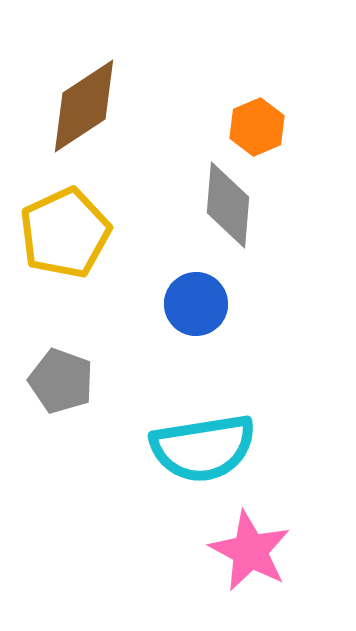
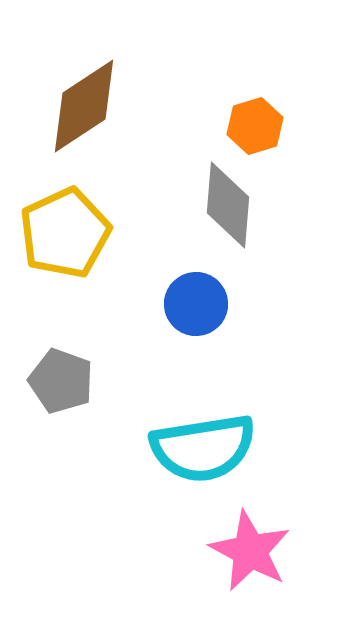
orange hexagon: moved 2 px left, 1 px up; rotated 6 degrees clockwise
